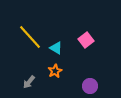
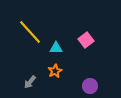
yellow line: moved 5 px up
cyan triangle: rotated 32 degrees counterclockwise
gray arrow: moved 1 px right
